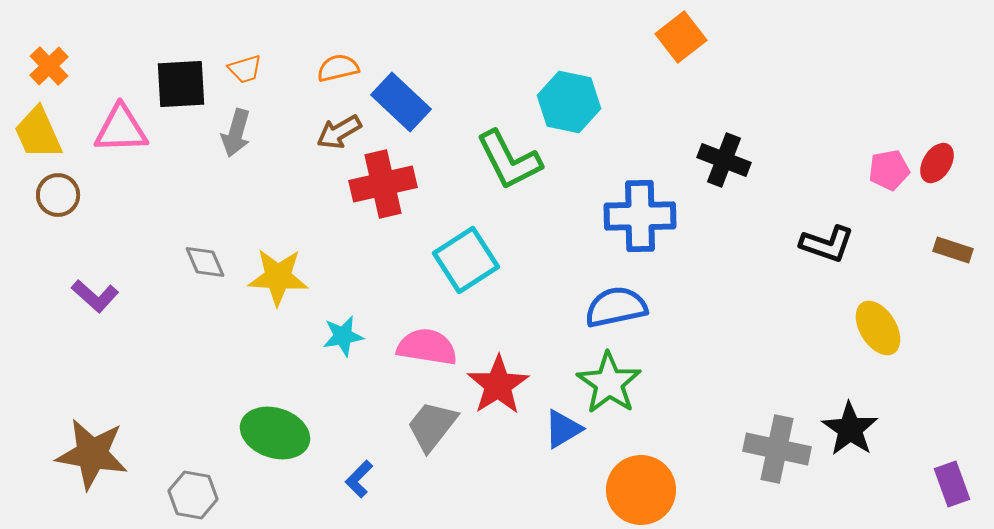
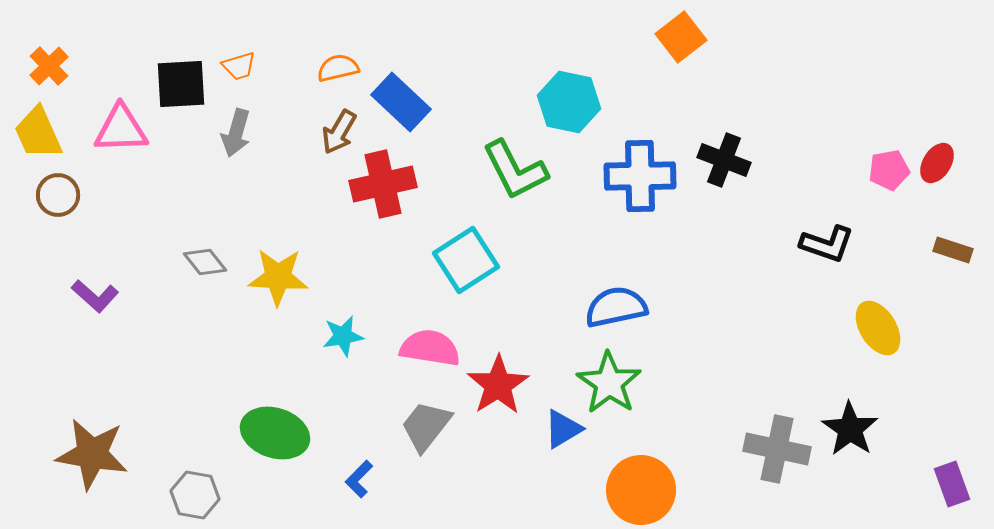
orange trapezoid: moved 6 px left, 3 px up
brown arrow: rotated 30 degrees counterclockwise
green L-shape: moved 6 px right, 10 px down
blue cross: moved 40 px up
gray diamond: rotated 15 degrees counterclockwise
pink semicircle: moved 3 px right, 1 px down
gray trapezoid: moved 6 px left
gray hexagon: moved 2 px right
